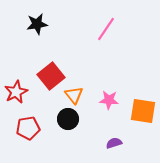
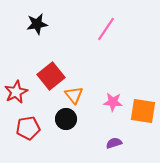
pink star: moved 4 px right, 2 px down
black circle: moved 2 px left
